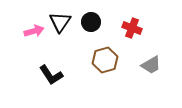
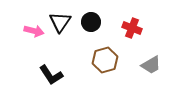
pink arrow: rotated 30 degrees clockwise
